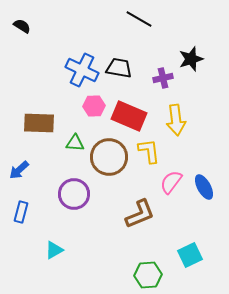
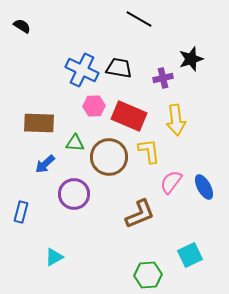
blue arrow: moved 26 px right, 6 px up
cyan triangle: moved 7 px down
